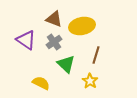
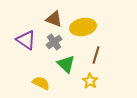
yellow ellipse: moved 1 px right, 1 px down
